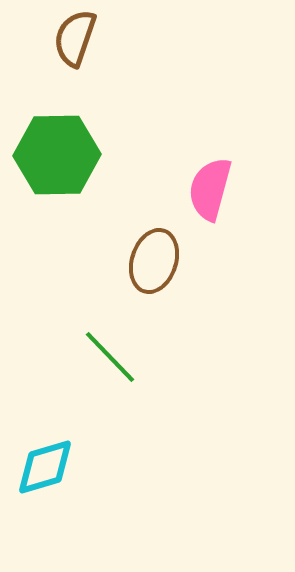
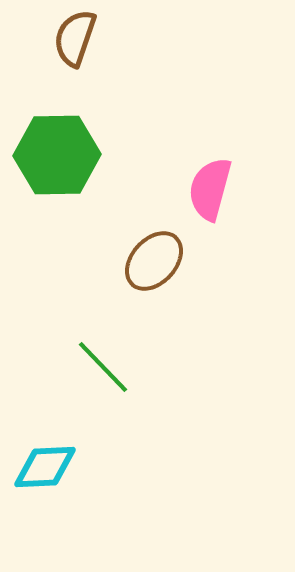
brown ellipse: rotated 24 degrees clockwise
green line: moved 7 px left, 10 px down
cyan diamond: rotated 14 degrees clockwise
